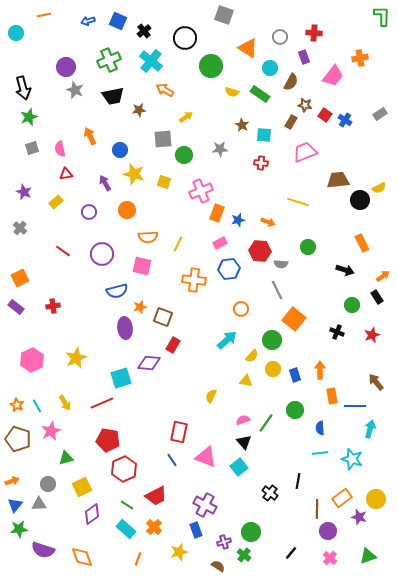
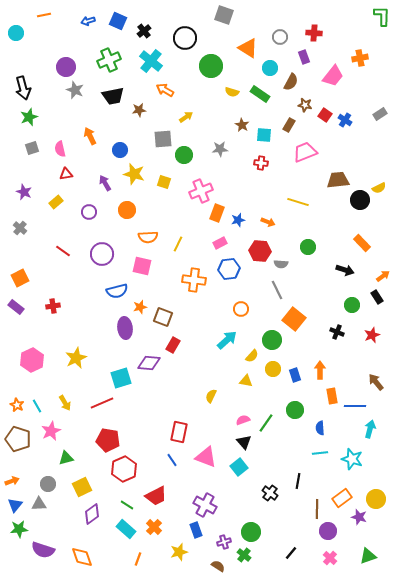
brown rectangle at (291, 122): moved 2 px left, 3 px down
orange rectangle at (362, 243): rotated 18 degrees counterclockwise
